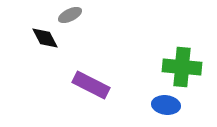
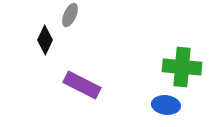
gray ellipse: rotated 40 degrees counterclockwise
black diamond: moved 2 px down; rotated 52 degrees clockwise
purple rectangle: moved 9 px left
